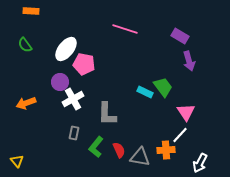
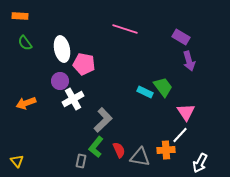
orange rectangle: moved 11 px left, 5 px down
purple rectangle: moved 1 px right, 1 px down
green semicircle: moved 2 px up
white ellipse: moved 4 px left; rotated 50 degrees counterclockwise
purple circle: moved 1 px up
gray L-shape: moved 4 px left, 6 px down; rotated 135 degrees counterclockwise
gray rectangle: moved 7 px right, 28 px down
